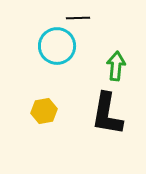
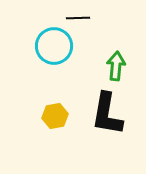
cyan circle: moved 3 px left
yellow hexagon: moved 11 px right, 5 px down
